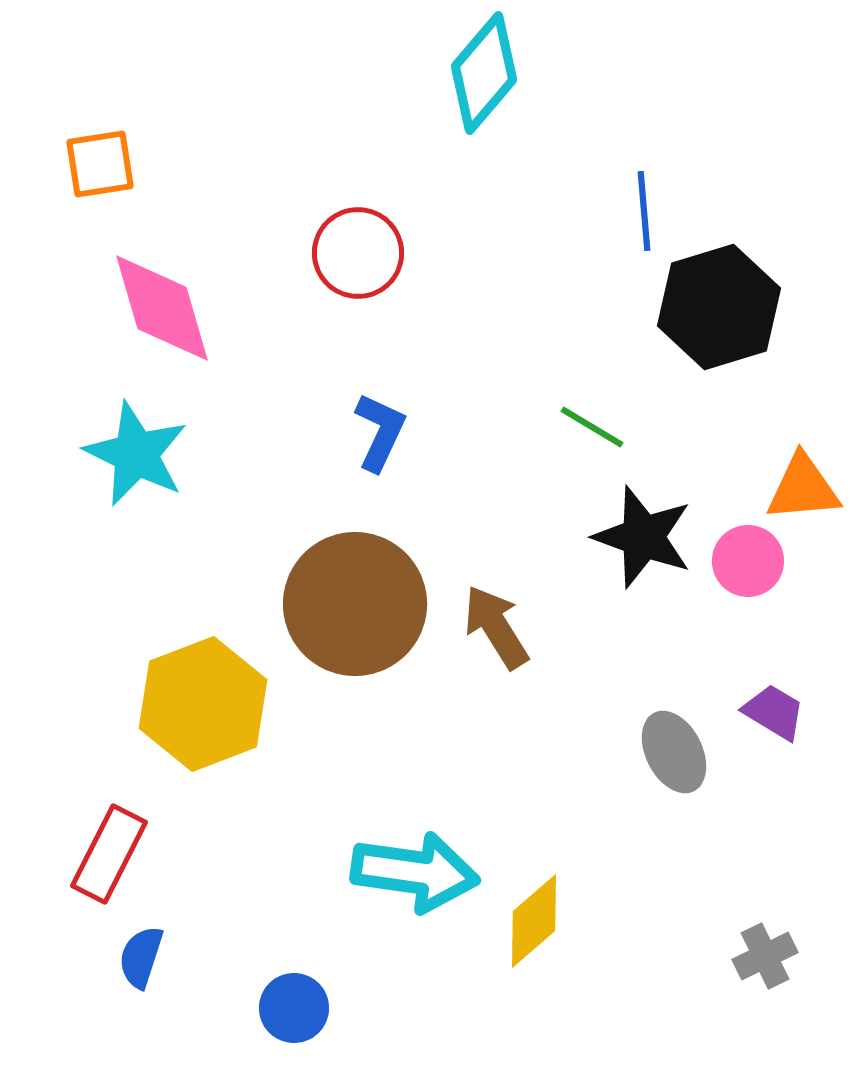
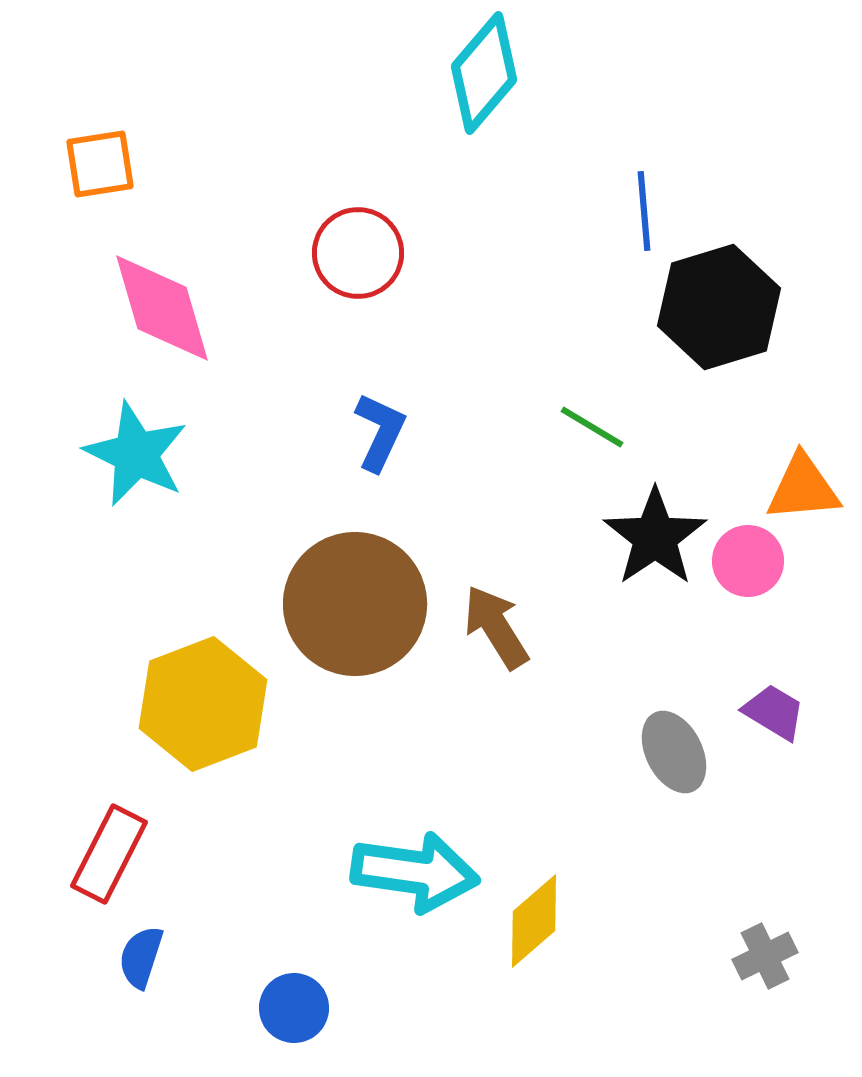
black star: moved 12 px right; rotated 18 degrees clockwise
